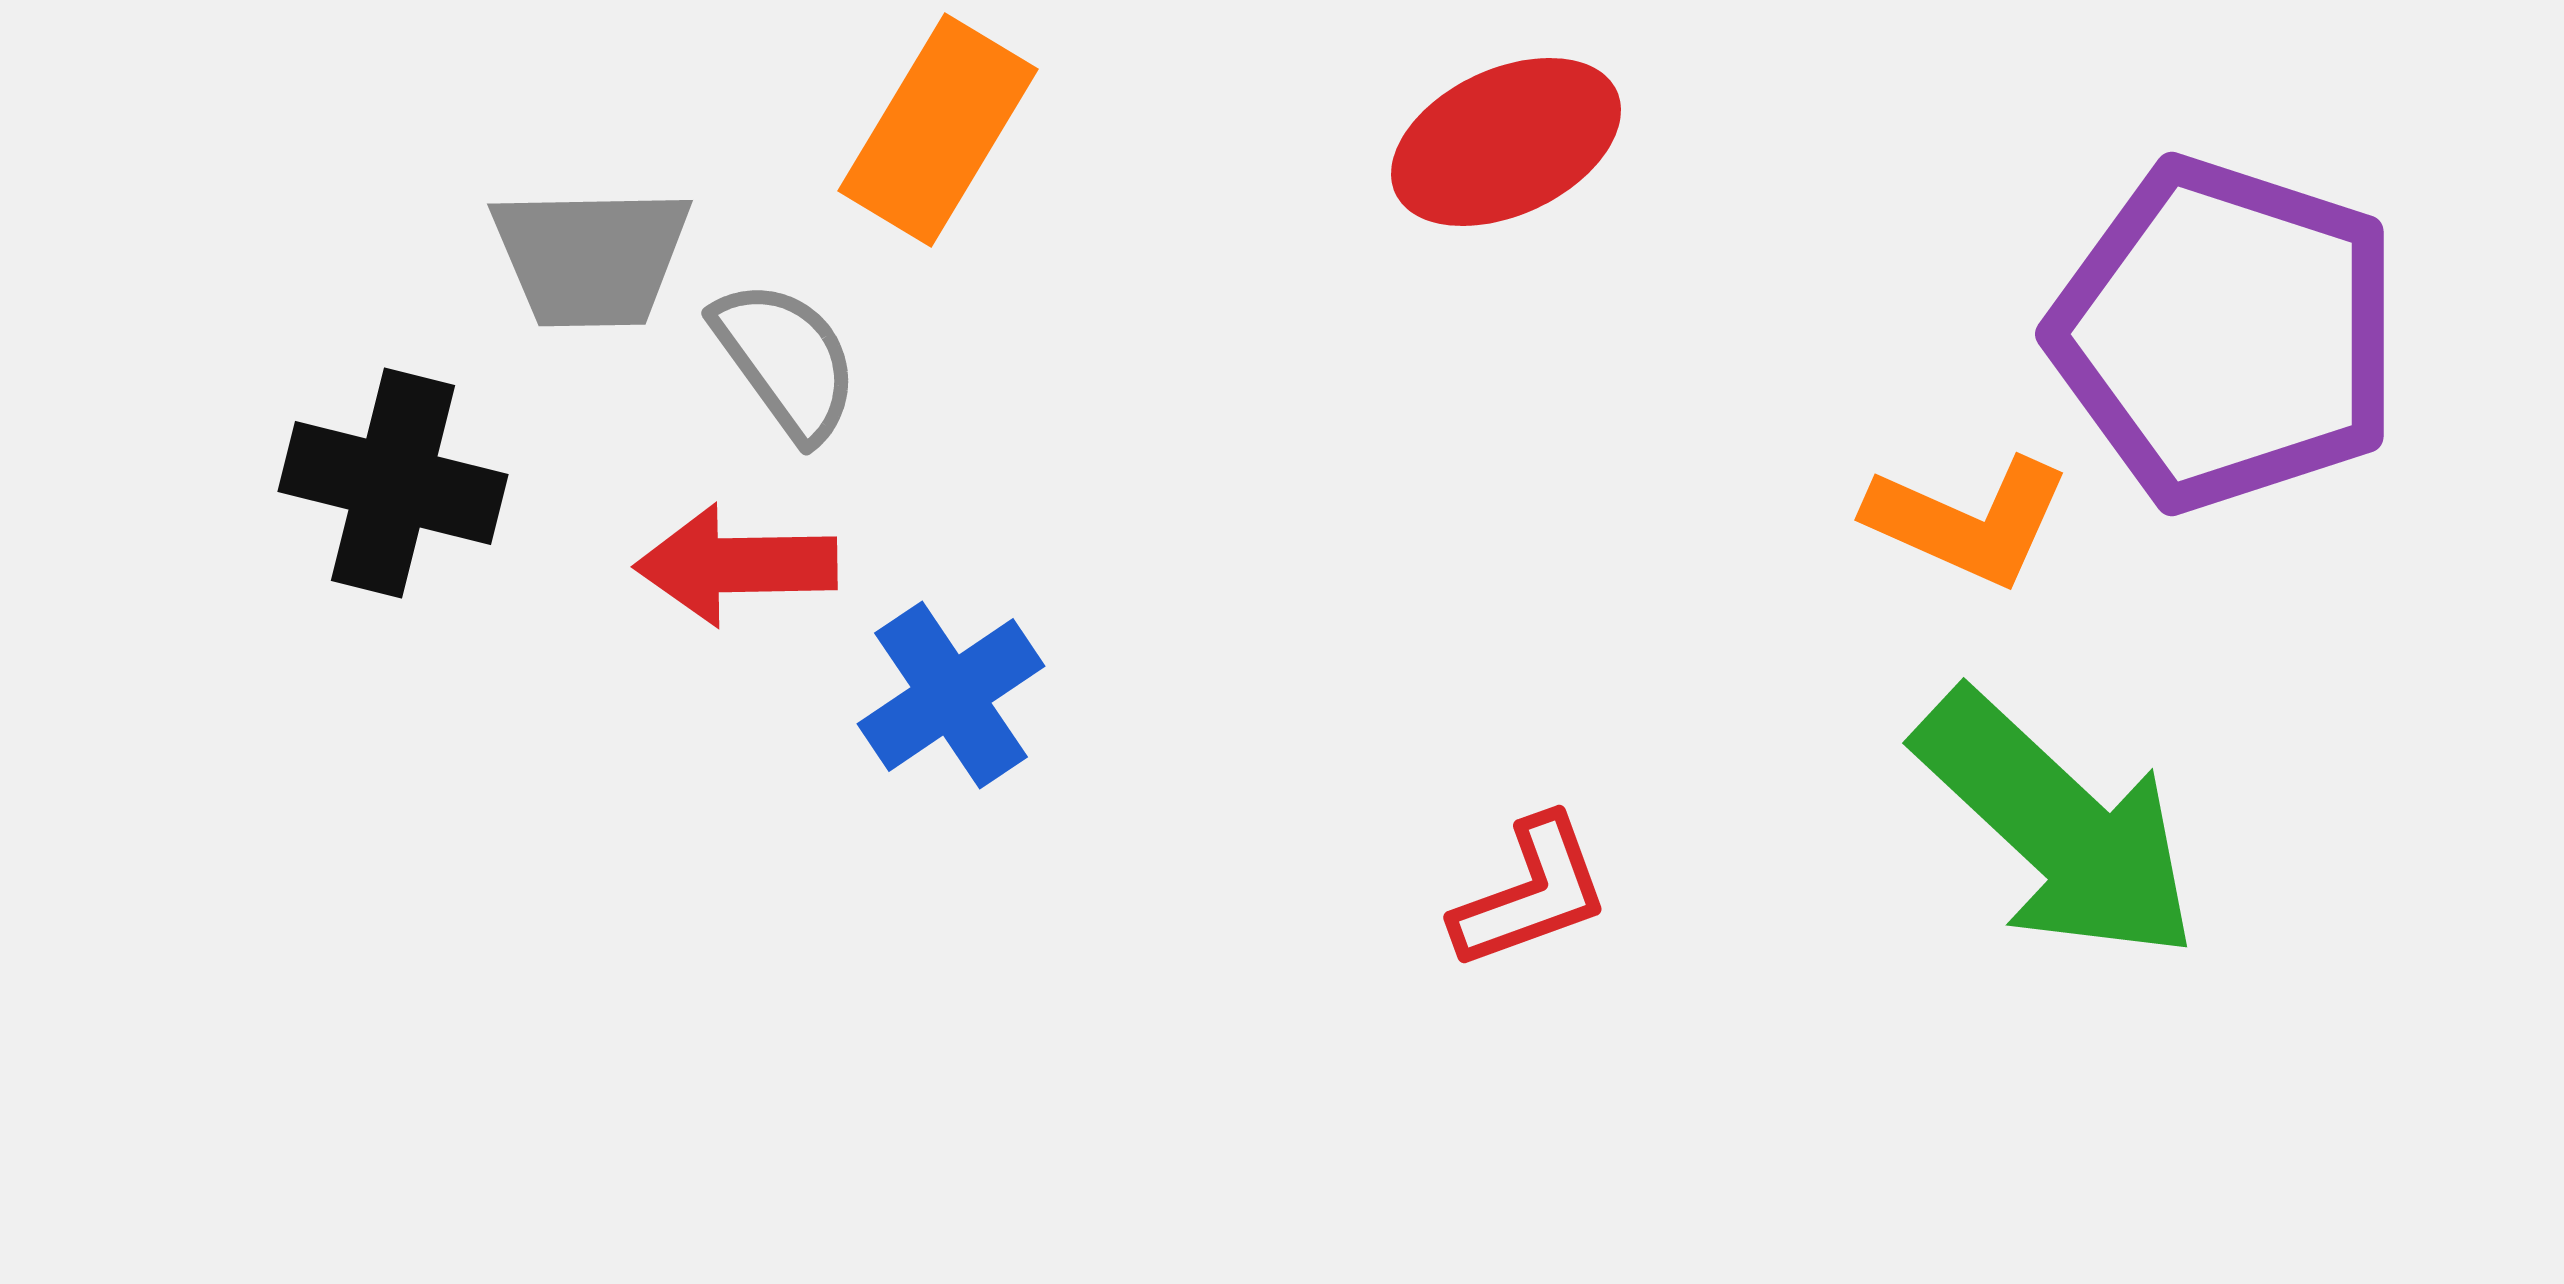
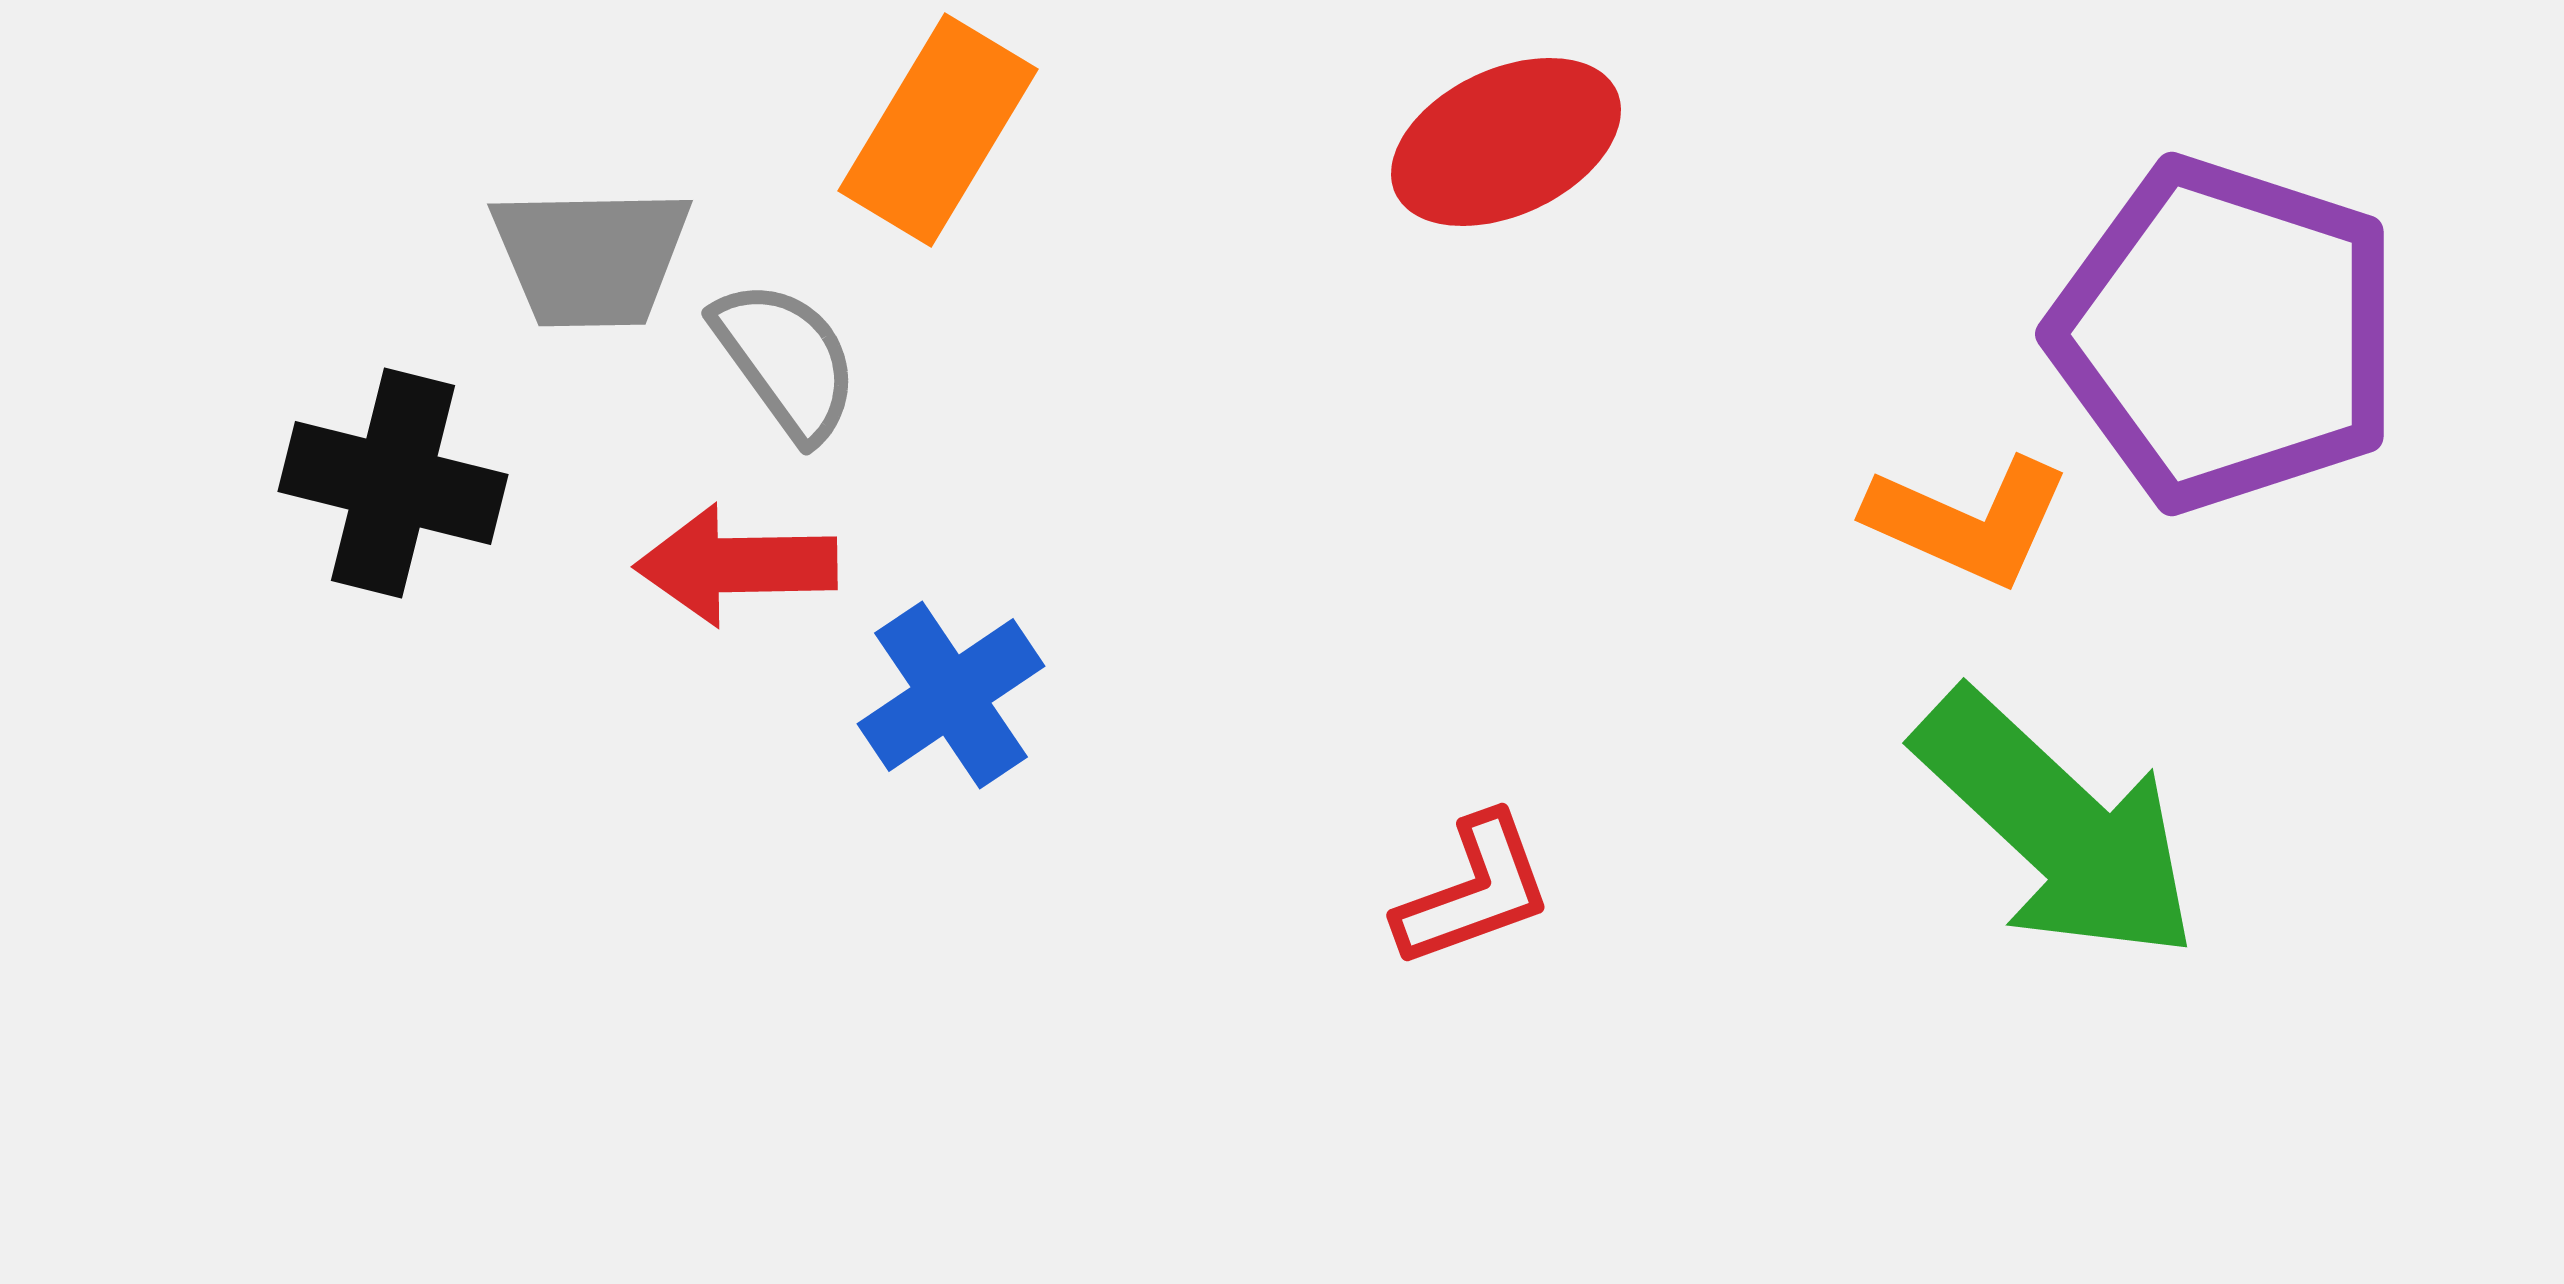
red L-shape: moved 57 px left, 2 px up
